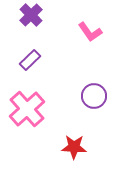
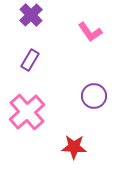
purple rectangle: rotated 15 degrees counterclockwise
pink cross: moved 3 px down
